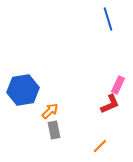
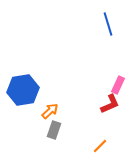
blue line: moved 5 px down
gray rectangle: rotated 30 degrees clockwise
